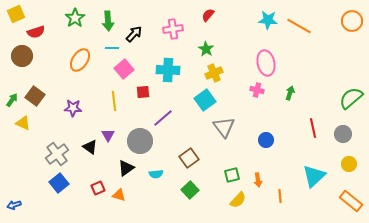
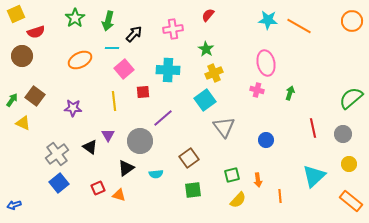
green arrow at (108, 21): rotated 18 degrees clockwise
orange ellipse at (80, 60): rotated 30 degrees clockwise
green square at (190, 190): moved 3 px right; rotated 36 degrees clockwise
